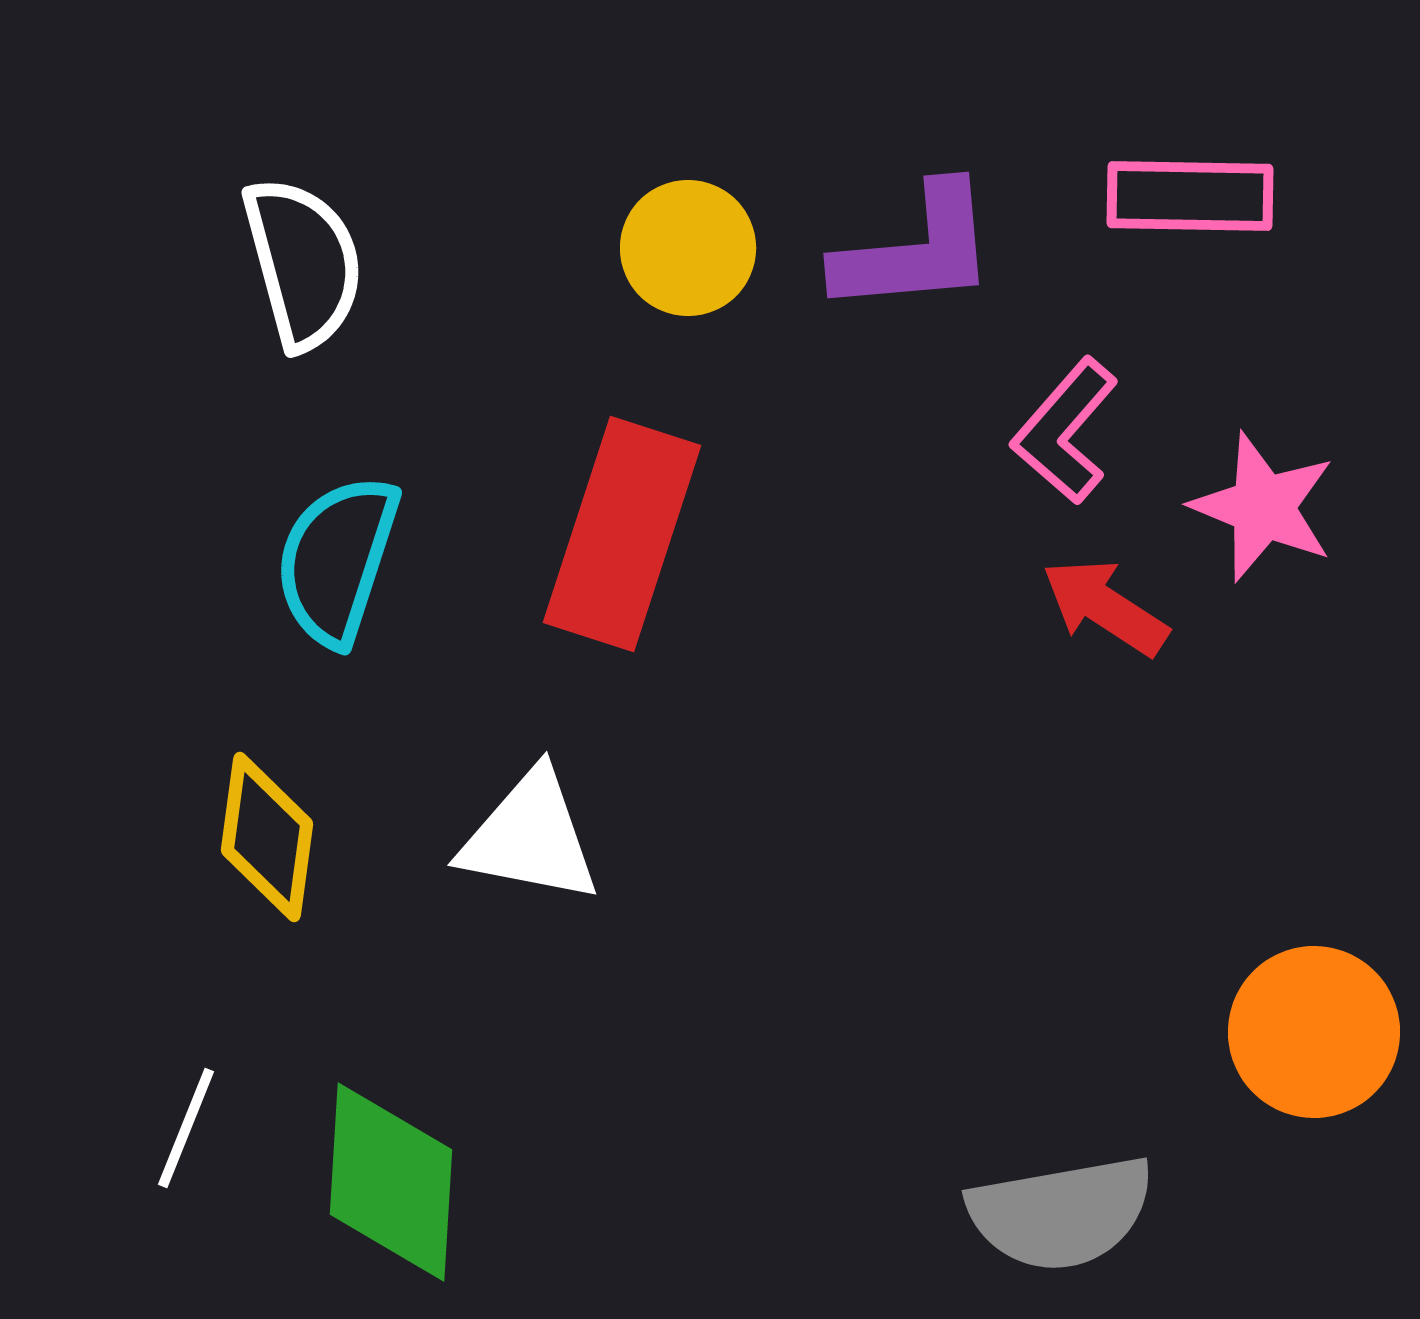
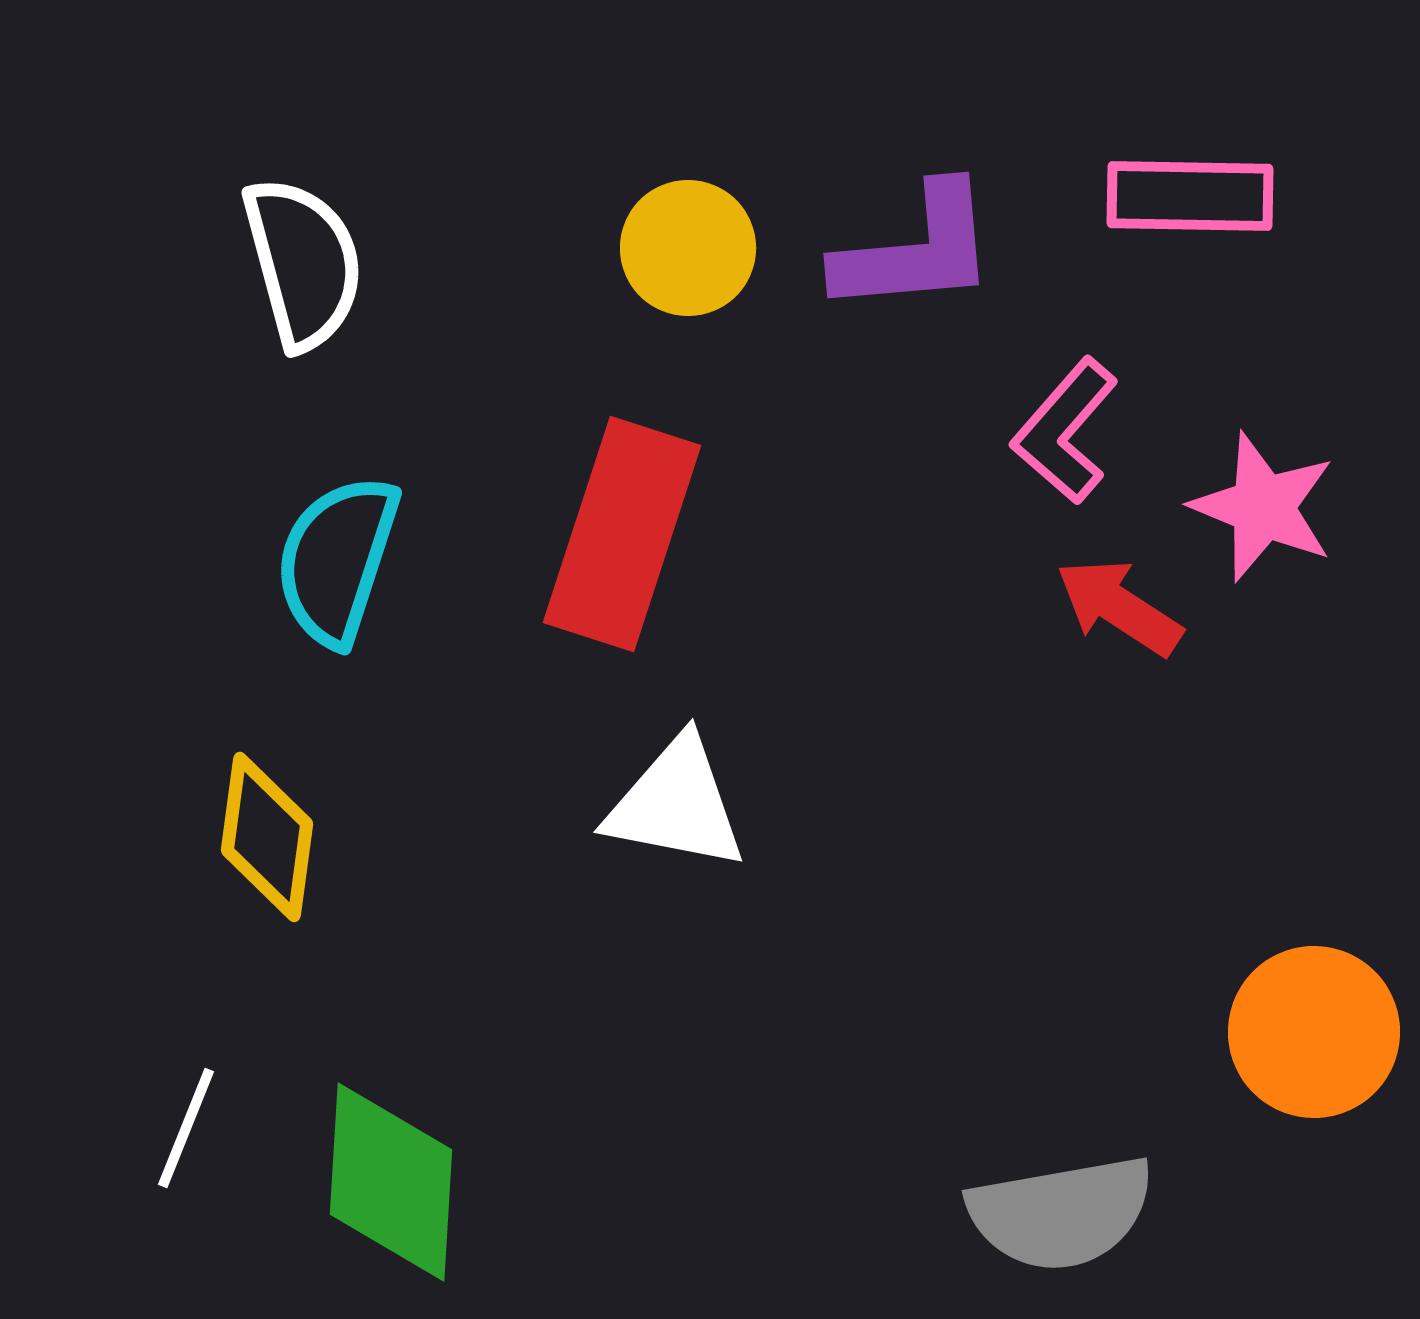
red arrow: moved 14 px right
white triangle: moved 146 px right, 33 px up
